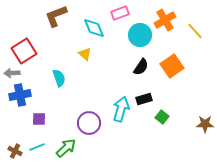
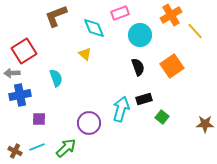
orange cross: moved 6 px right, 5 px up
black semicircle: moved 3 px left; rotated 54 degrees counterclockwise
cyan semicircle: moved 3 px left
